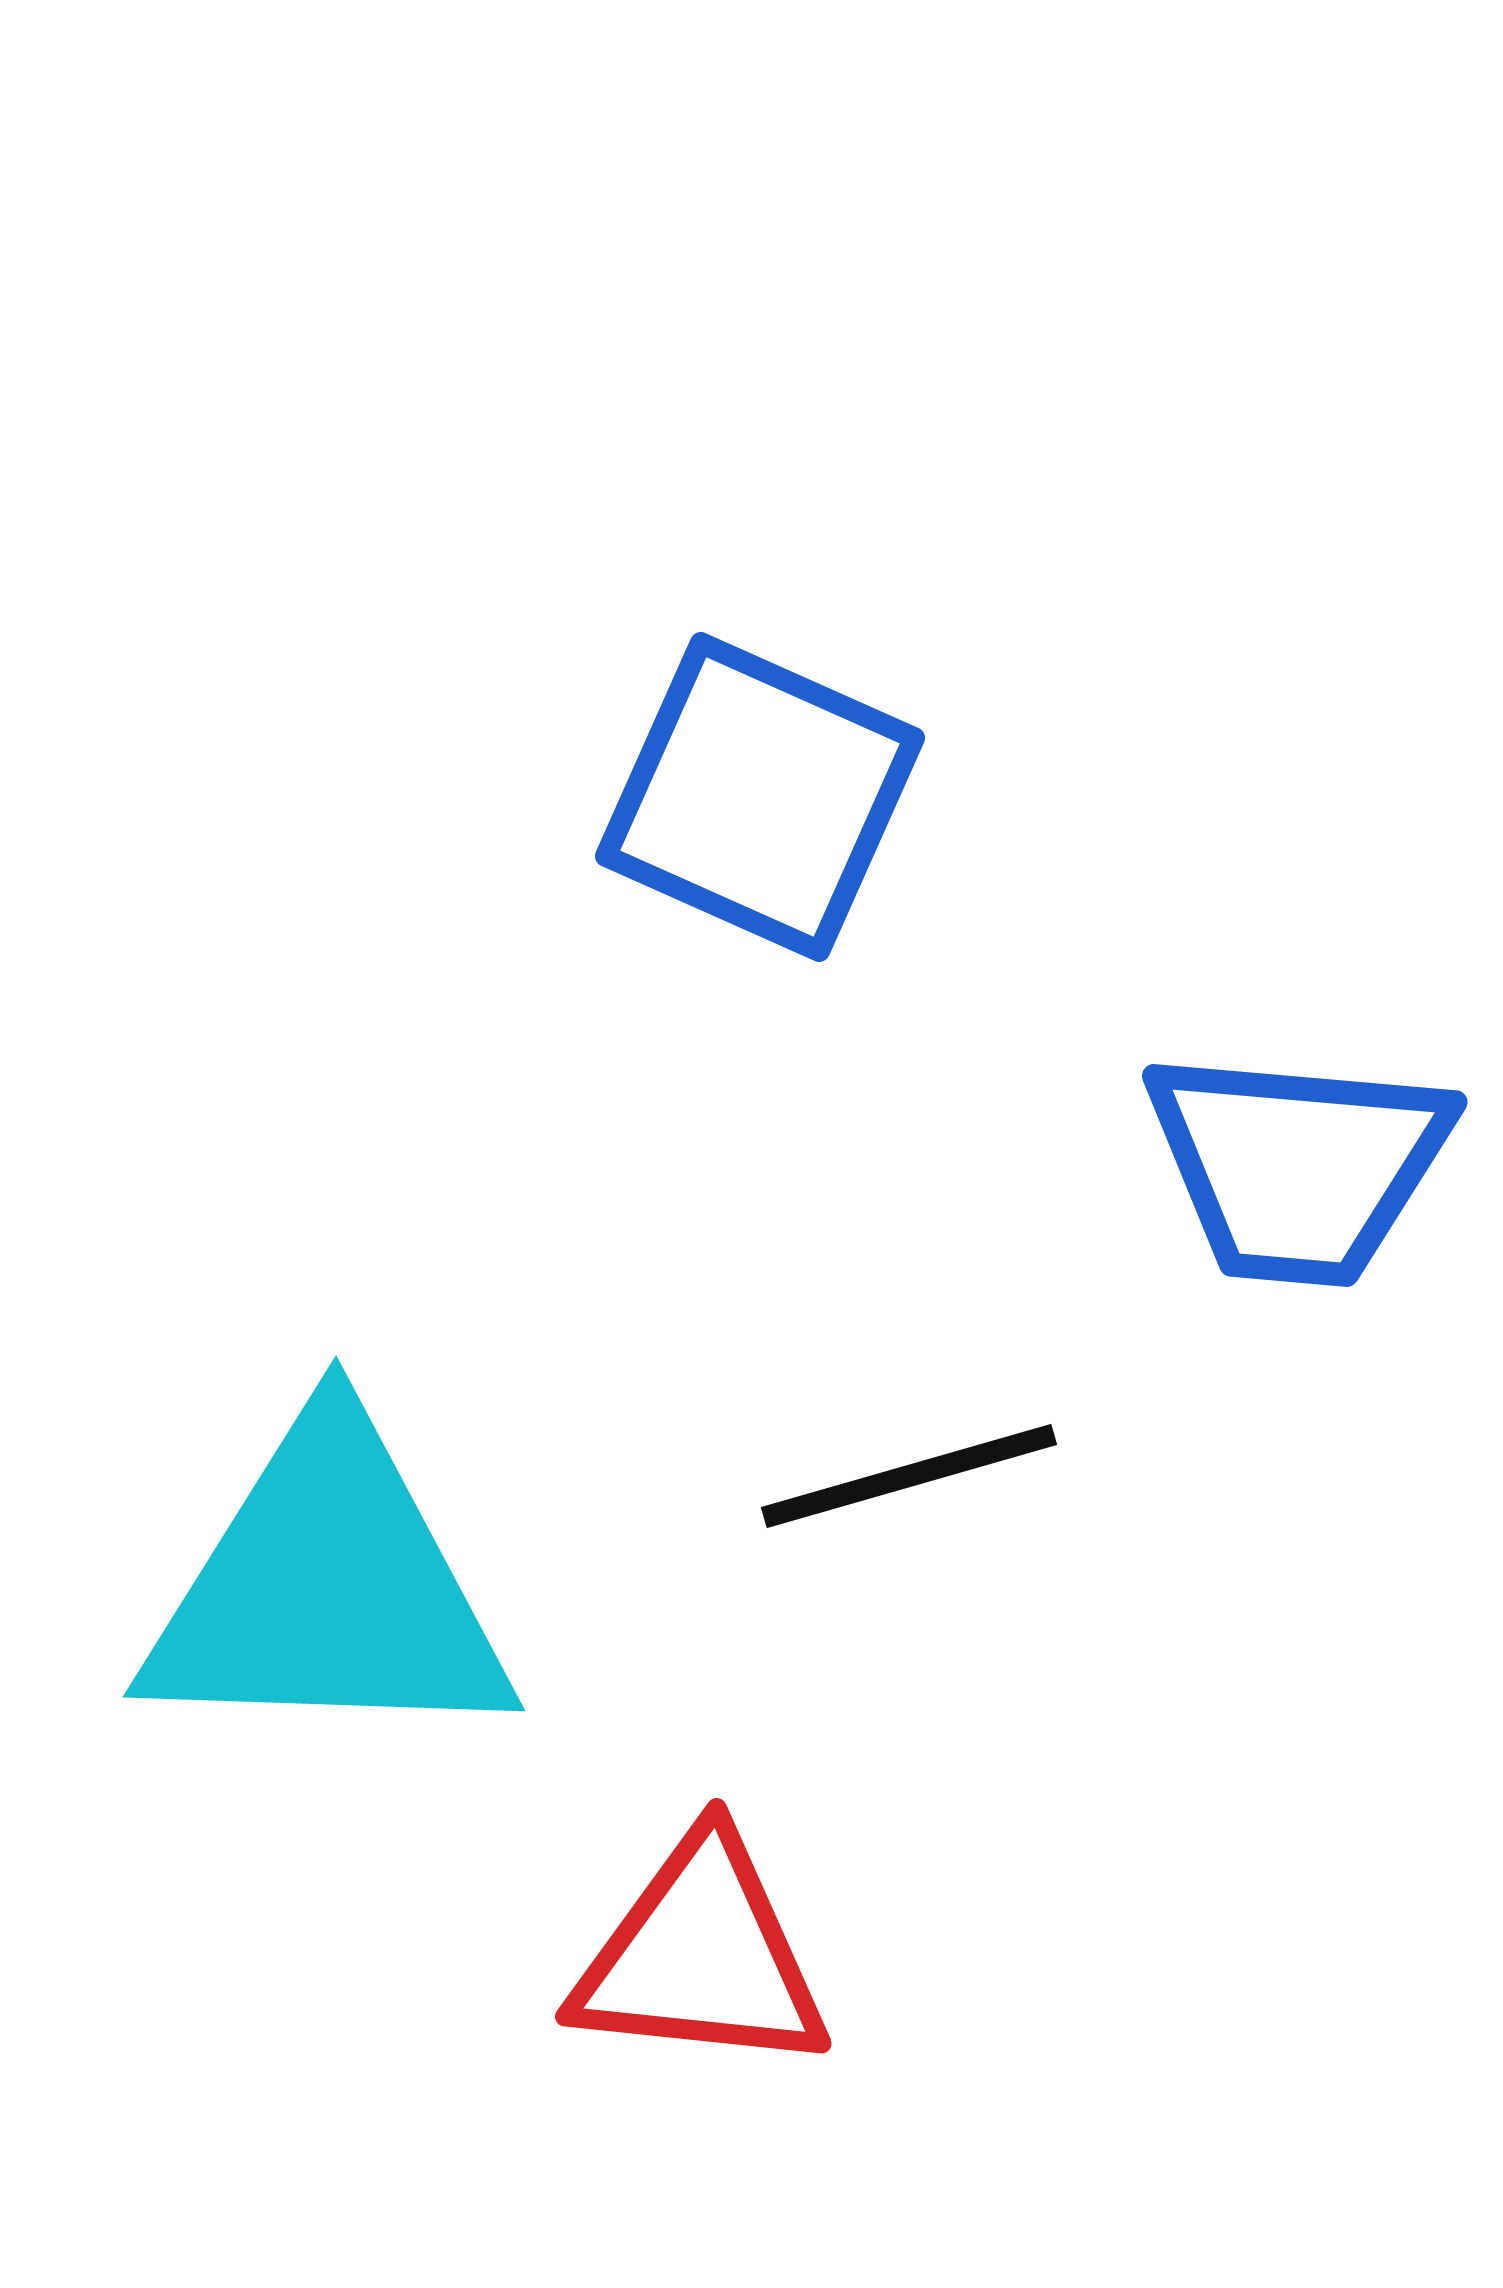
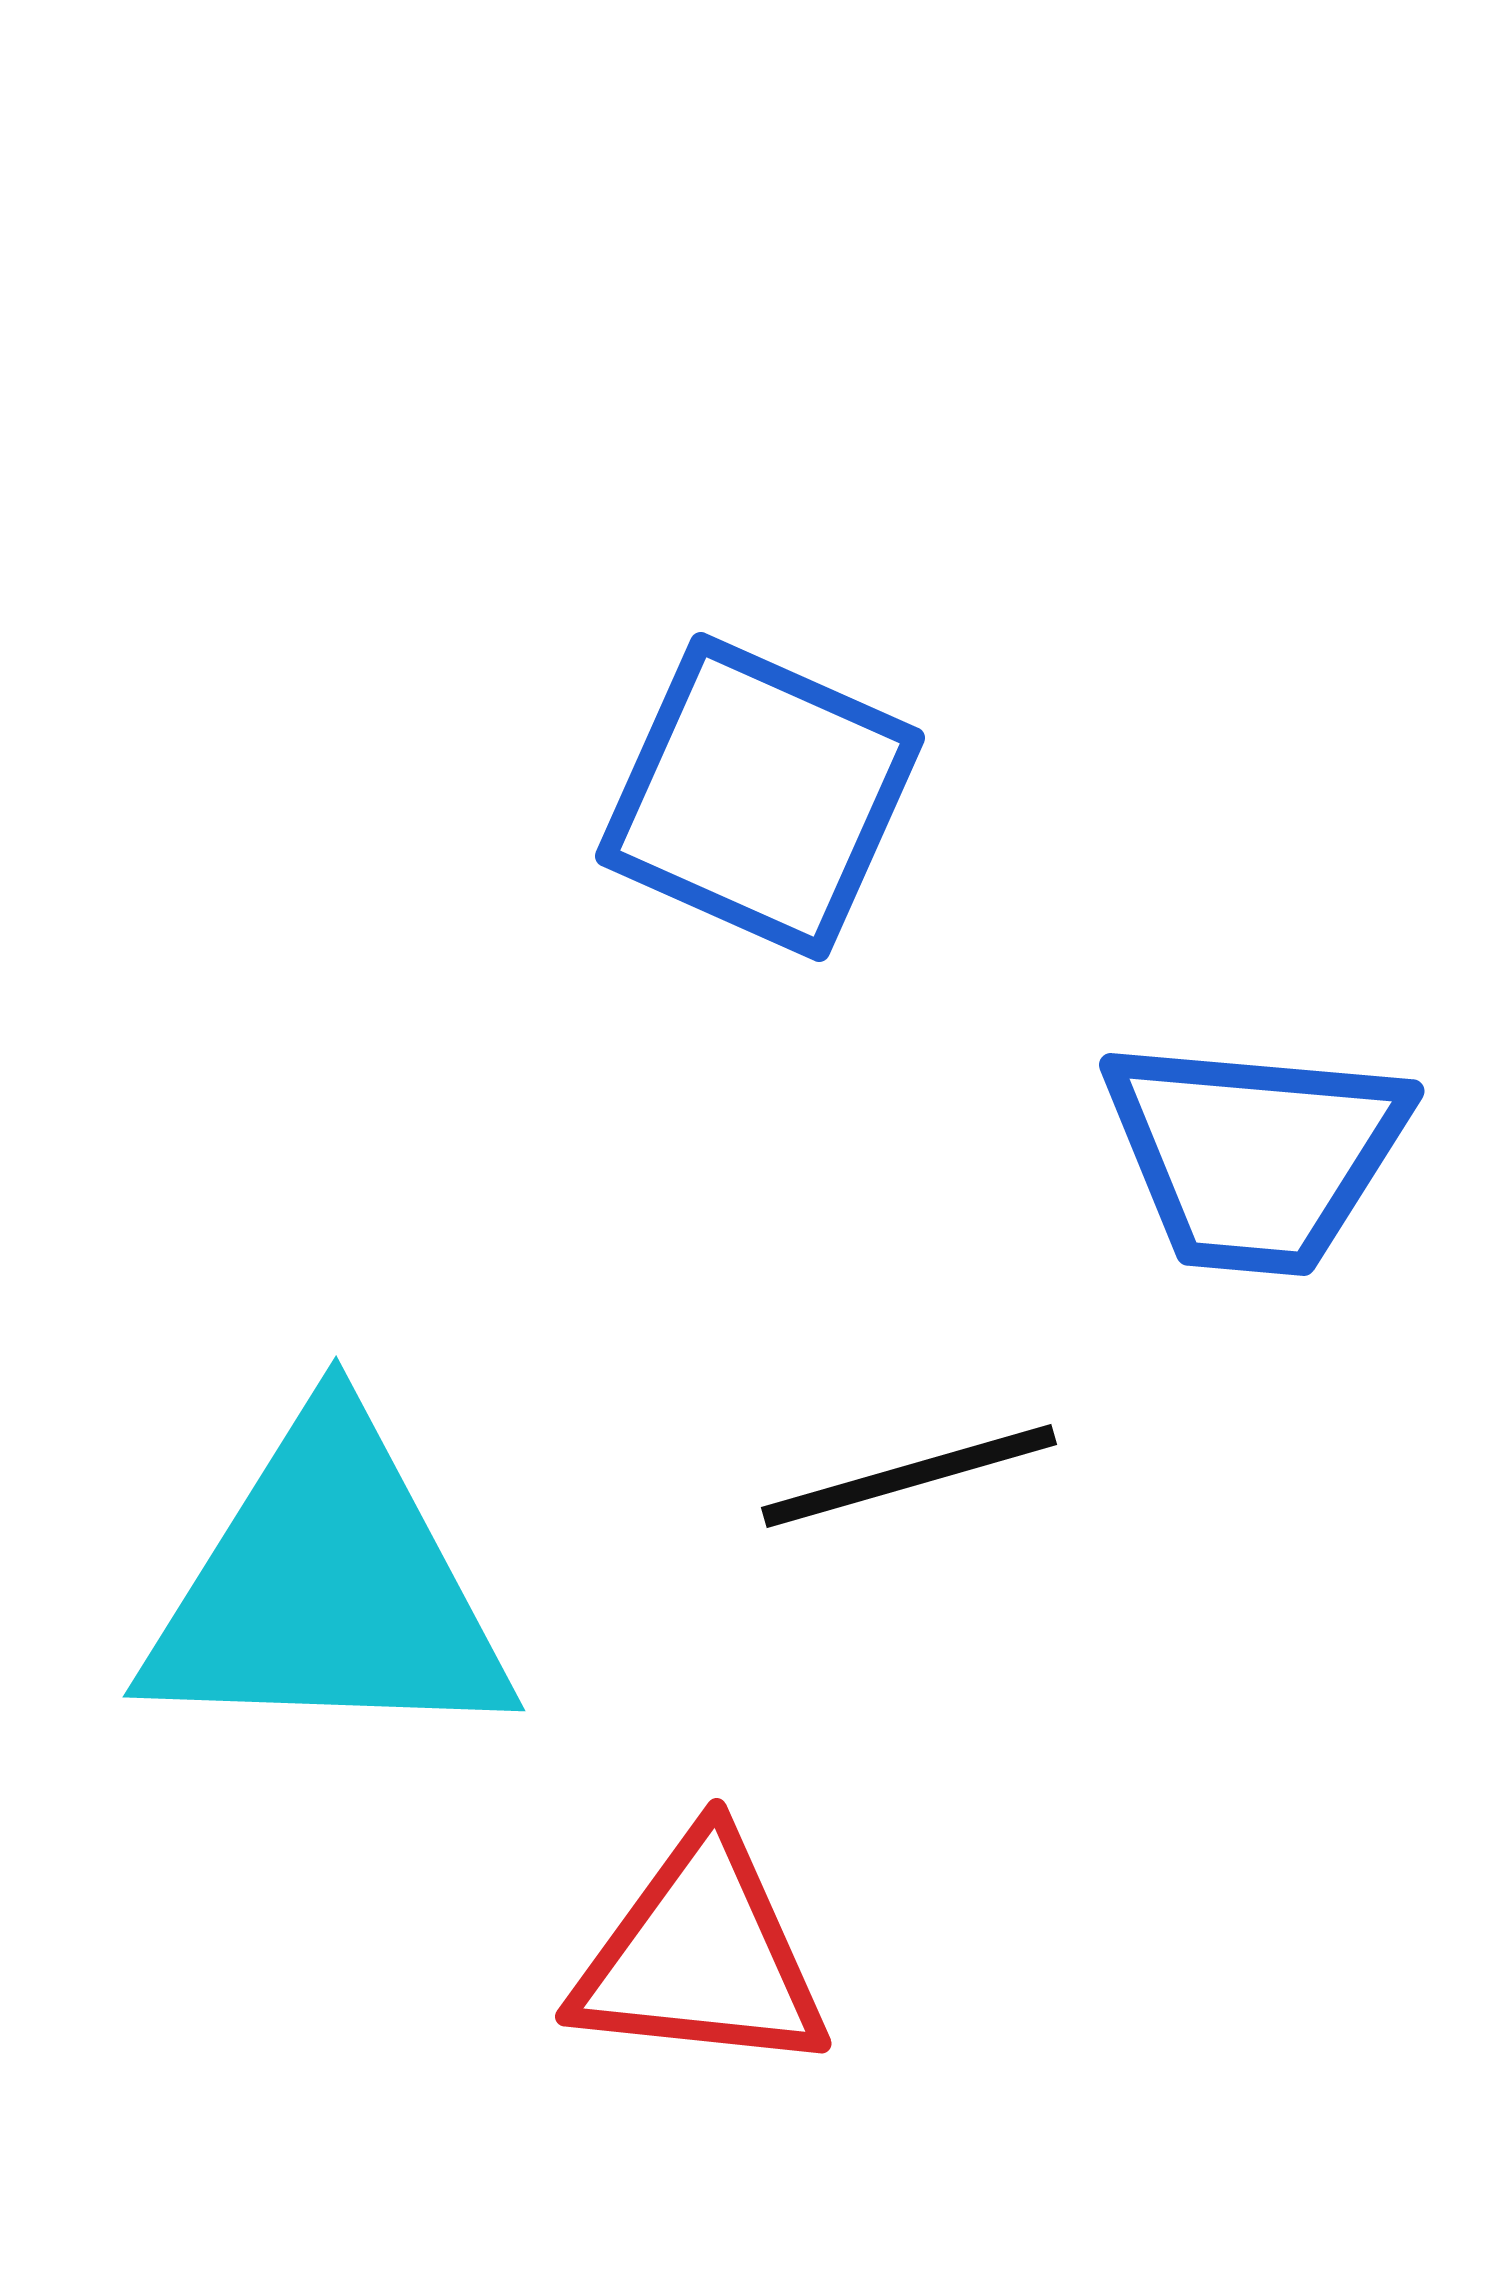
blue trapezoid: moved 43 px left, 11 px up
